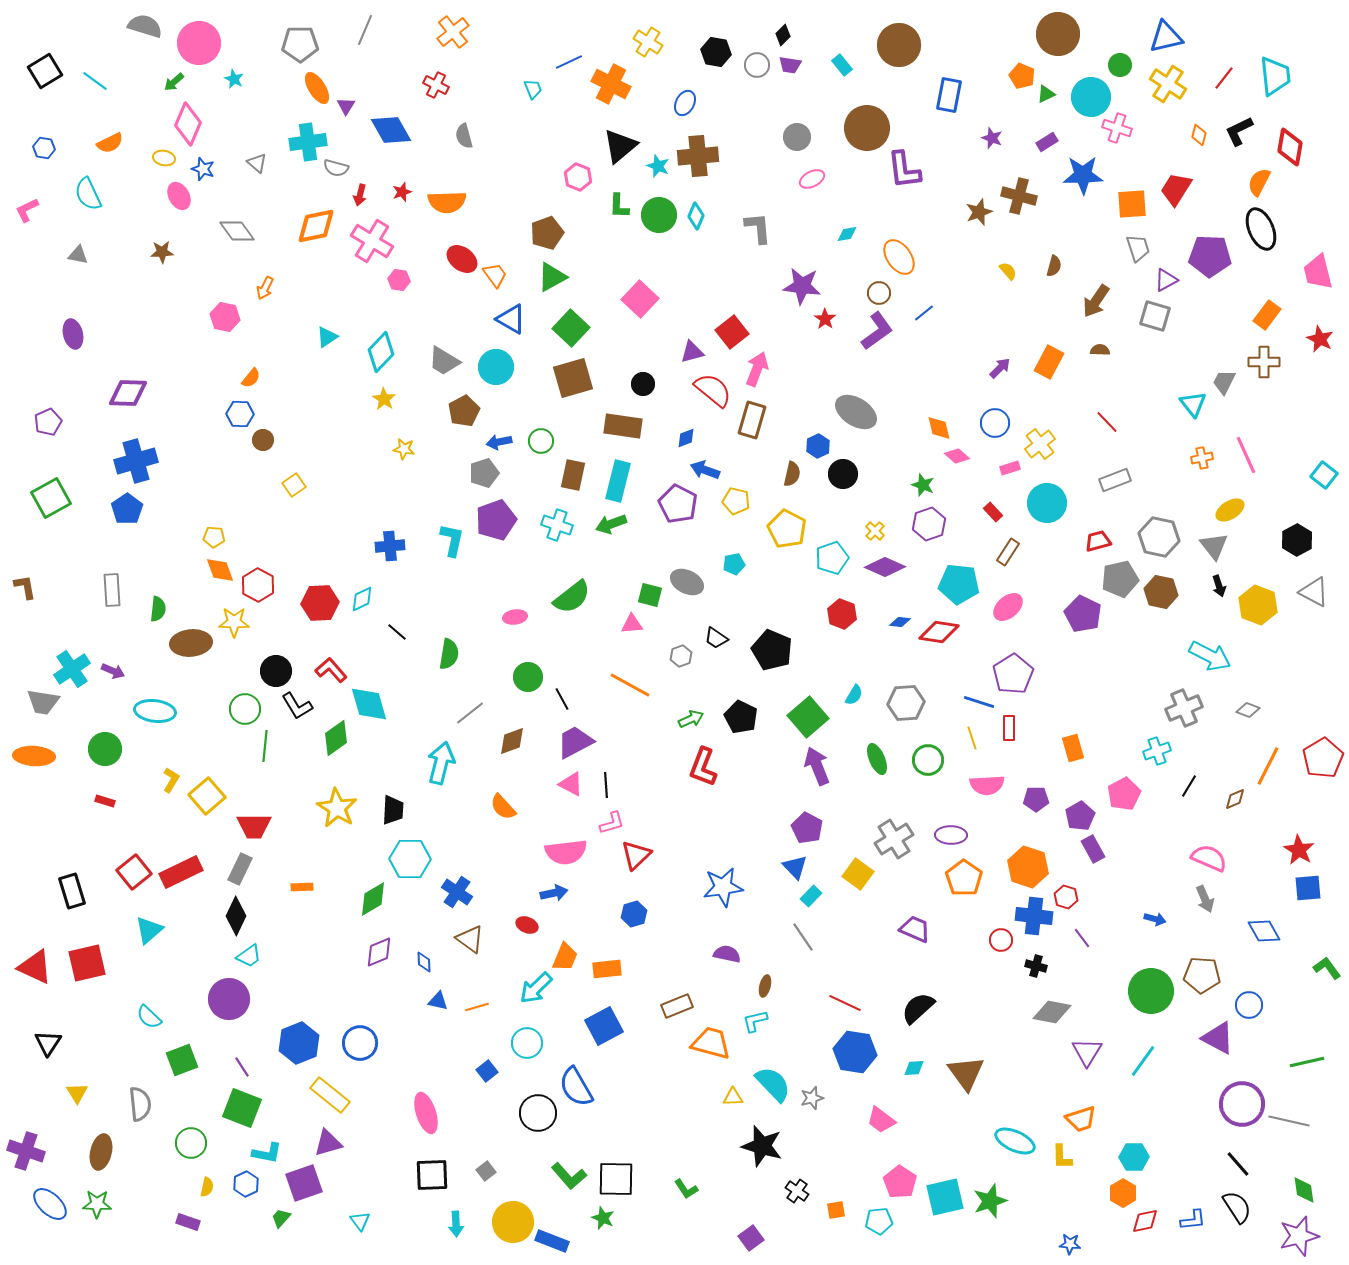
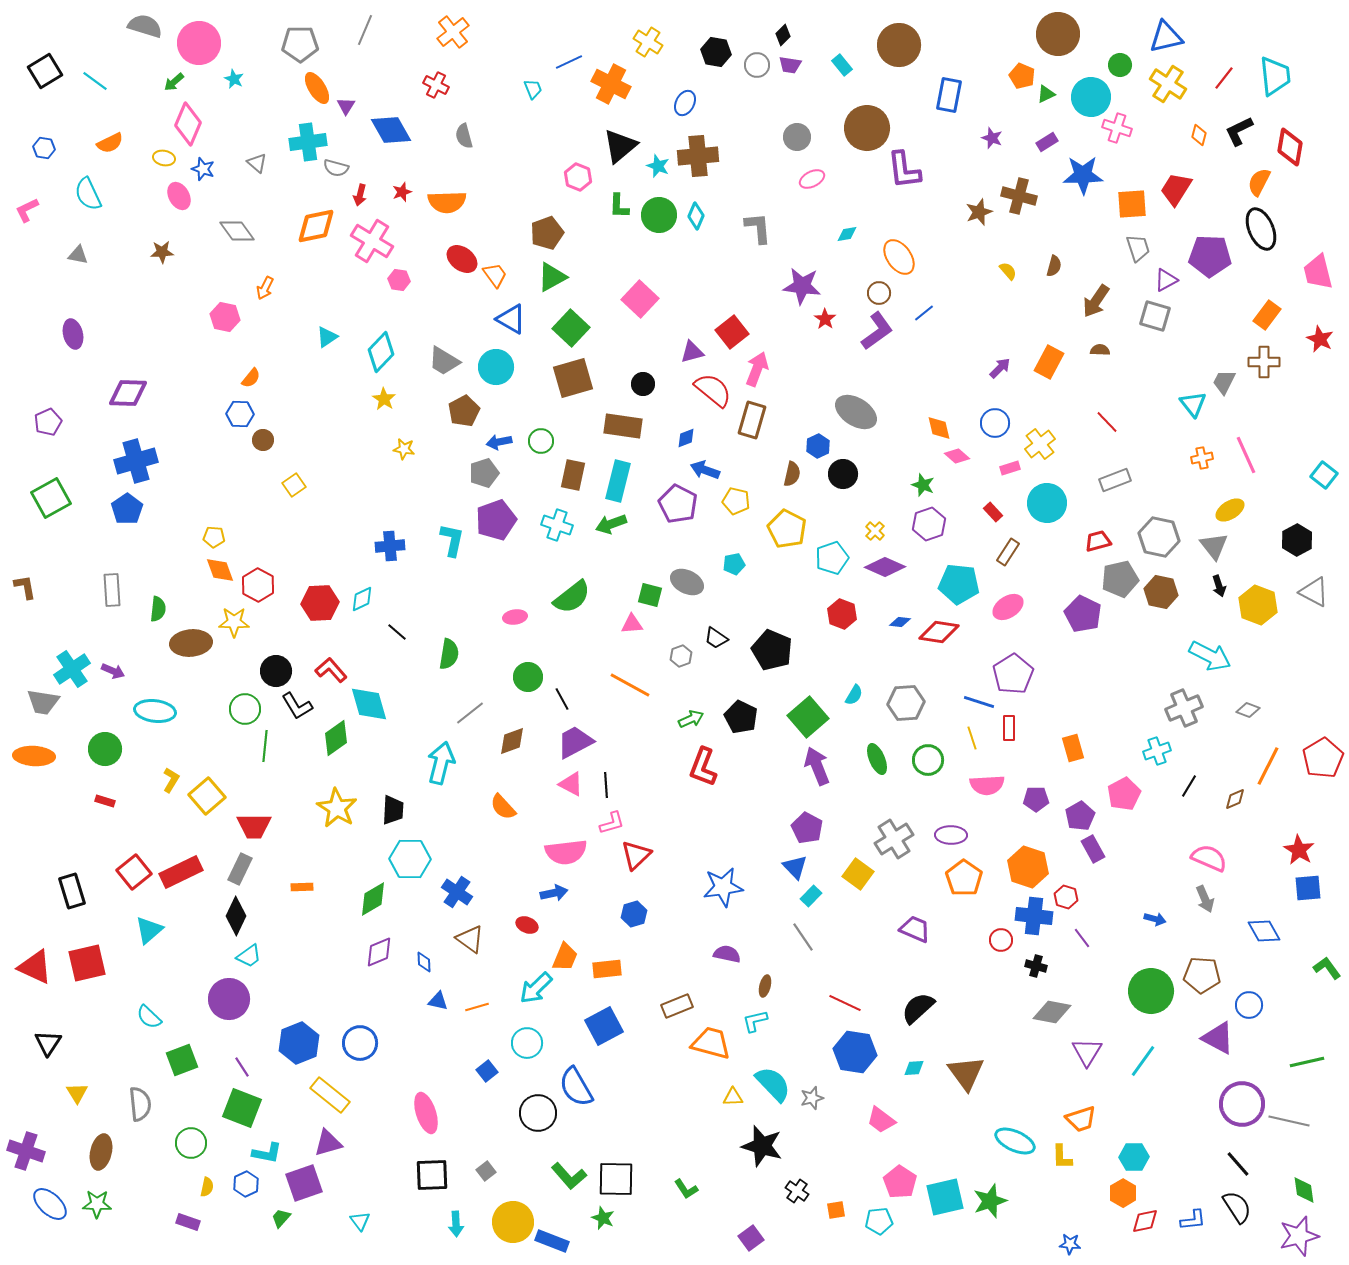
pink ellipse at (1008, 607): rotated 8 degrees clockwise
